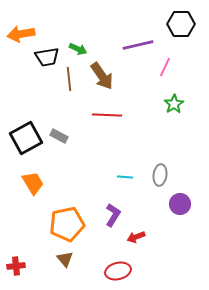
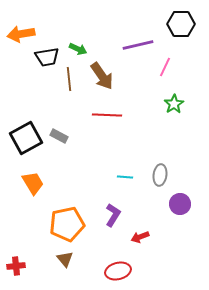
red arrow: moved 4 px right
